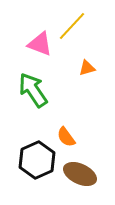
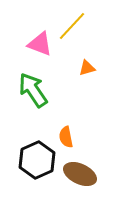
orange semicircle: rotated 25 degrees clockwise
